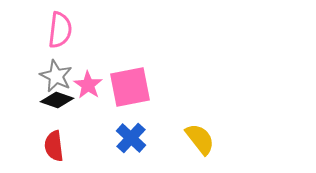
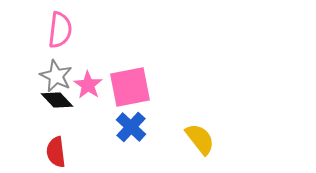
black diamond: rotated 28 degrees clockwise
blue cross: moved 11 px up
red semicircle: moved 2 px right, 6 px down
